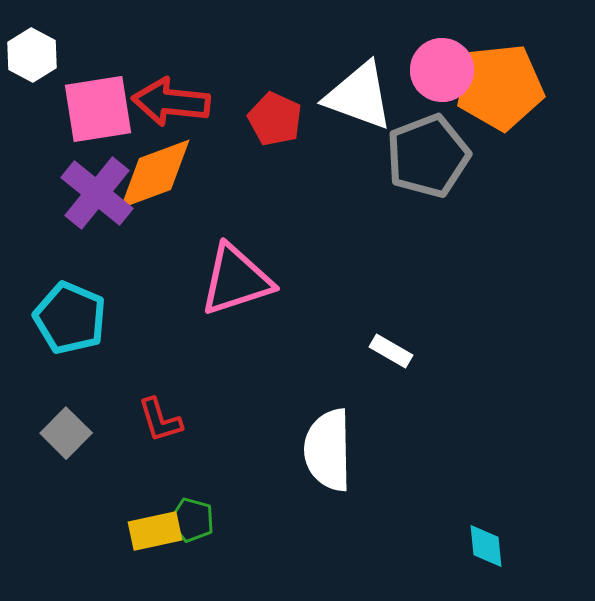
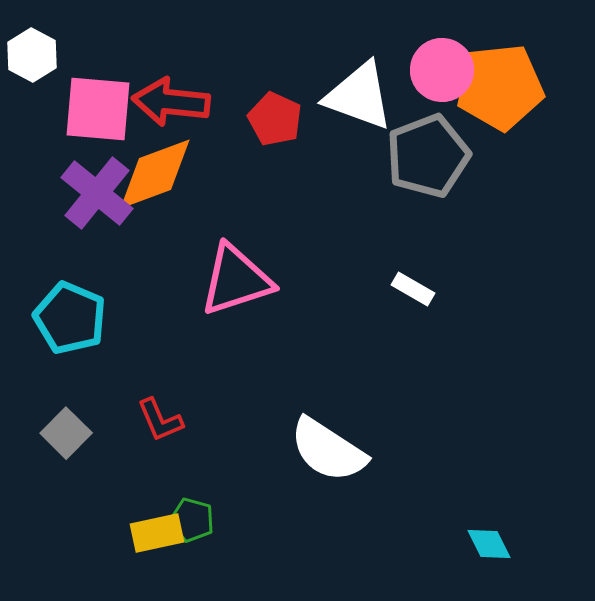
pink square: rotated 14 degrees clockwise
white rectangle: moved 22 px right, 62 px up
red L-shape: rotated 6 degrees counterclockwise
white semicircle: rotated 56 degrees counterclockwise
yellow rectangle: moved 2 px right, 2 px down
cyan diamond: moved 3 px right, 2 px up; rotated 21 degrees counterclockwise
